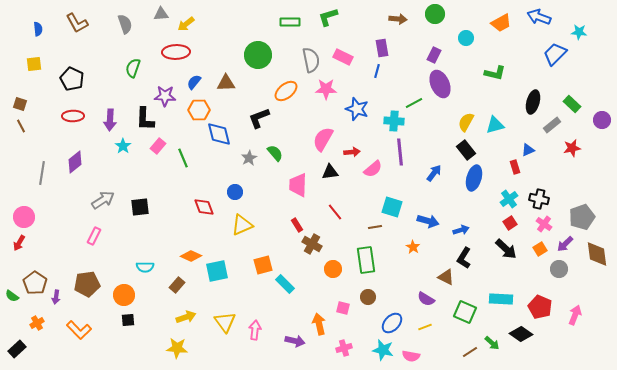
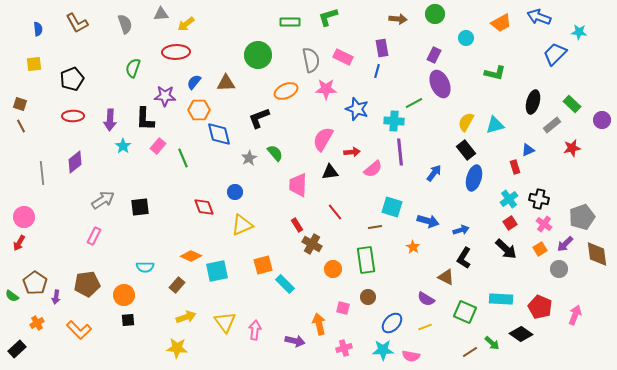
black pentagon at (72, 79): rotated 25 degrees clockwise
orange ellipse at (286, 91): rotated 15 degrees clockwise
gray line at (42, 173): rotated 15 degrees counterclockwise
cyan star at (383, 350): rotated 15 degrees counterclockwise
